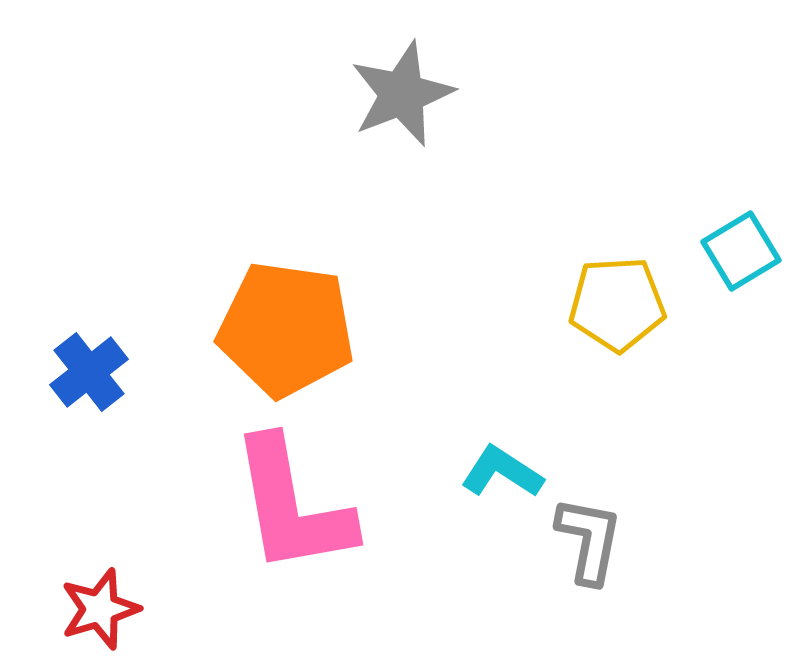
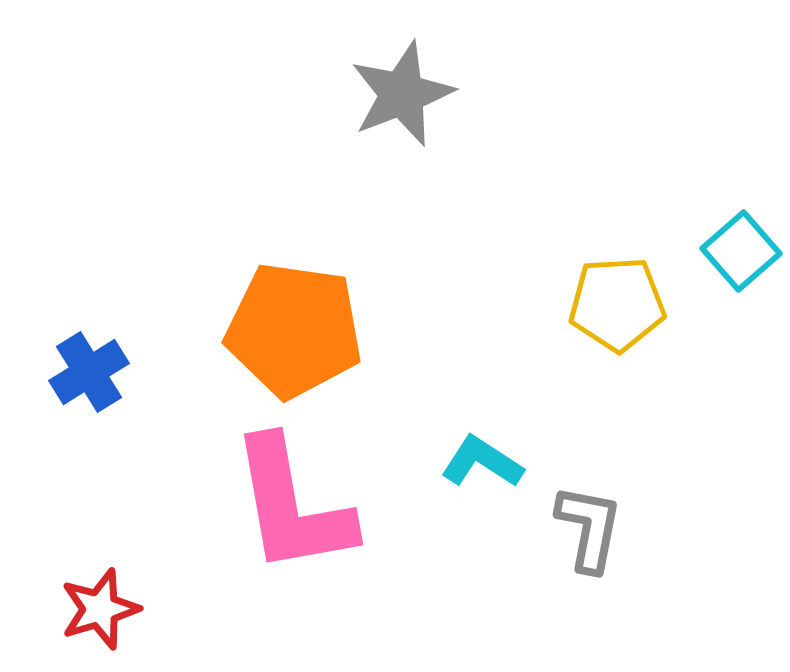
cyan square: rotated 10 degrees counterclockwise
orange pentagon: moved 8 px right, 1 px down
blue cross: rotated 6 degrees clockwise
cyan L-shape: moved 20 px left, 10 px up
gray L-shape: moved 12 px up
